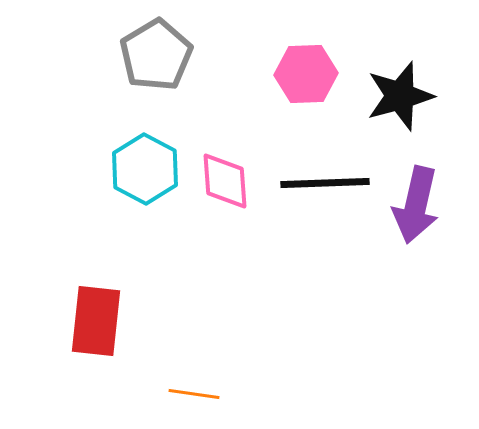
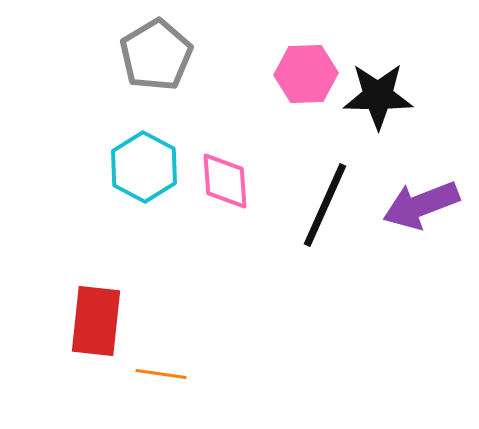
black star: moved 22 px left; rotated 16 degrees clockwise
cyan hexagon: moved 1 px left, 2 px up
black line: moved 22 px down; rotated 64 degrees counterclockwise
purple arrow: moved 5 px right; rotated 56 degrees clockwise
orange line: moved 33 px left, 20 px up
